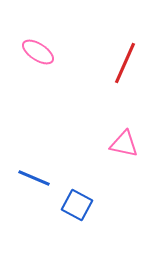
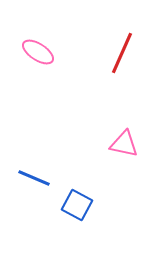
red line: moved 3 px left, 10 px up
